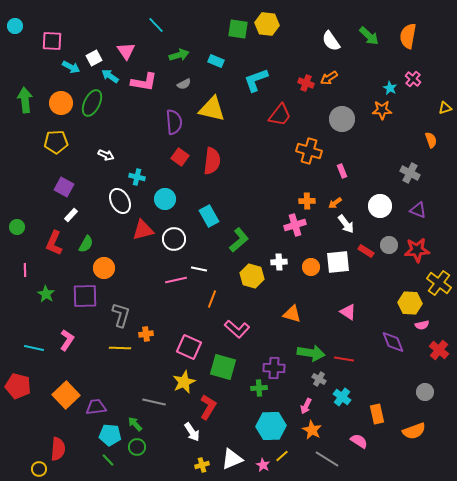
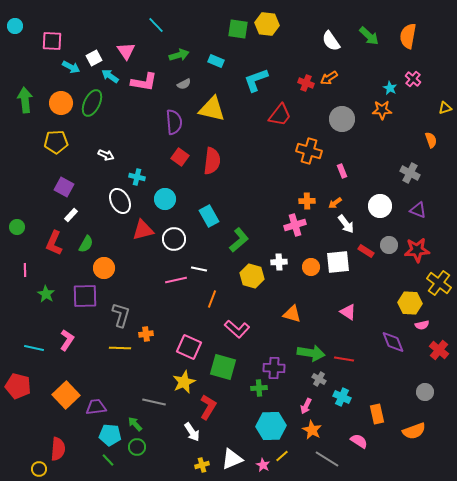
cyan cross at (342, 397): rotated 12 degrees counterclockwise
